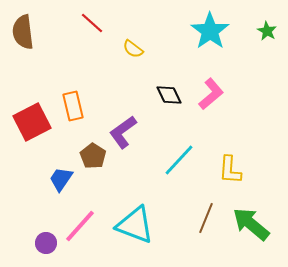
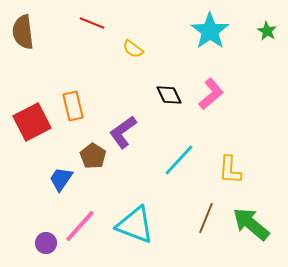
red line: rotated 20 degrees counterclockwise
